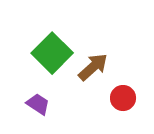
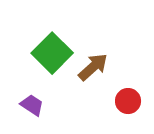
red circle: moved 5 px right, 3 px down
purple trapezoid: moved 6 px left, 1 px down
